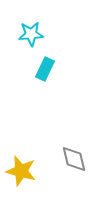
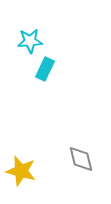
cyan star: moved 1 px left, 7 px down
gray diamond: moved 7 px right
